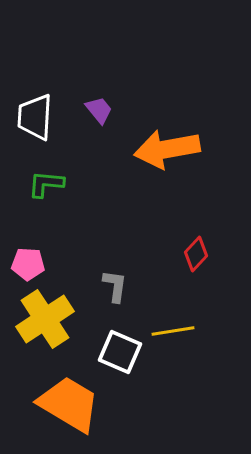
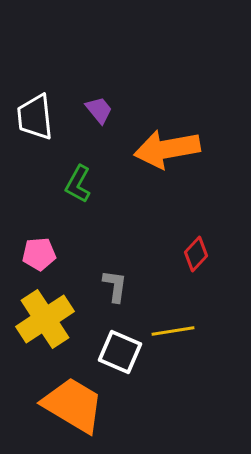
white trapezoid: rotated 9 degrees counterclockwise
green L-shape: moved 32 px right; rotated 66 degrees counterclockwise
pink pentagon: moved 11 px right, 10 px up; rotated 8 degrees counterclockwise
orange trapezoid: moved 4 px right, 1 px down
